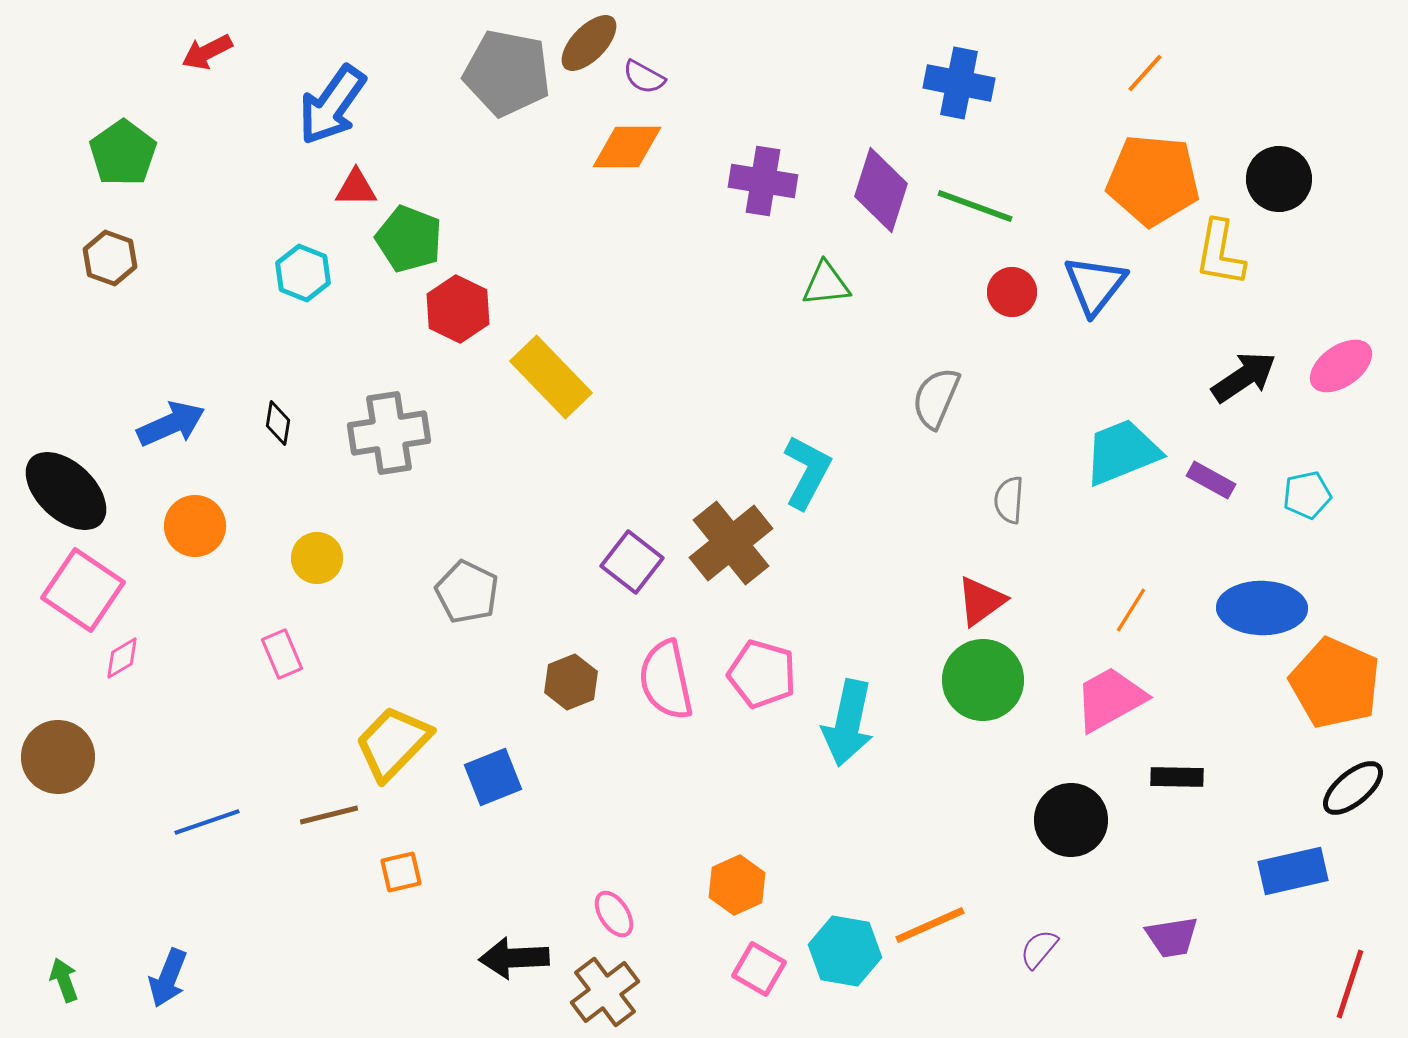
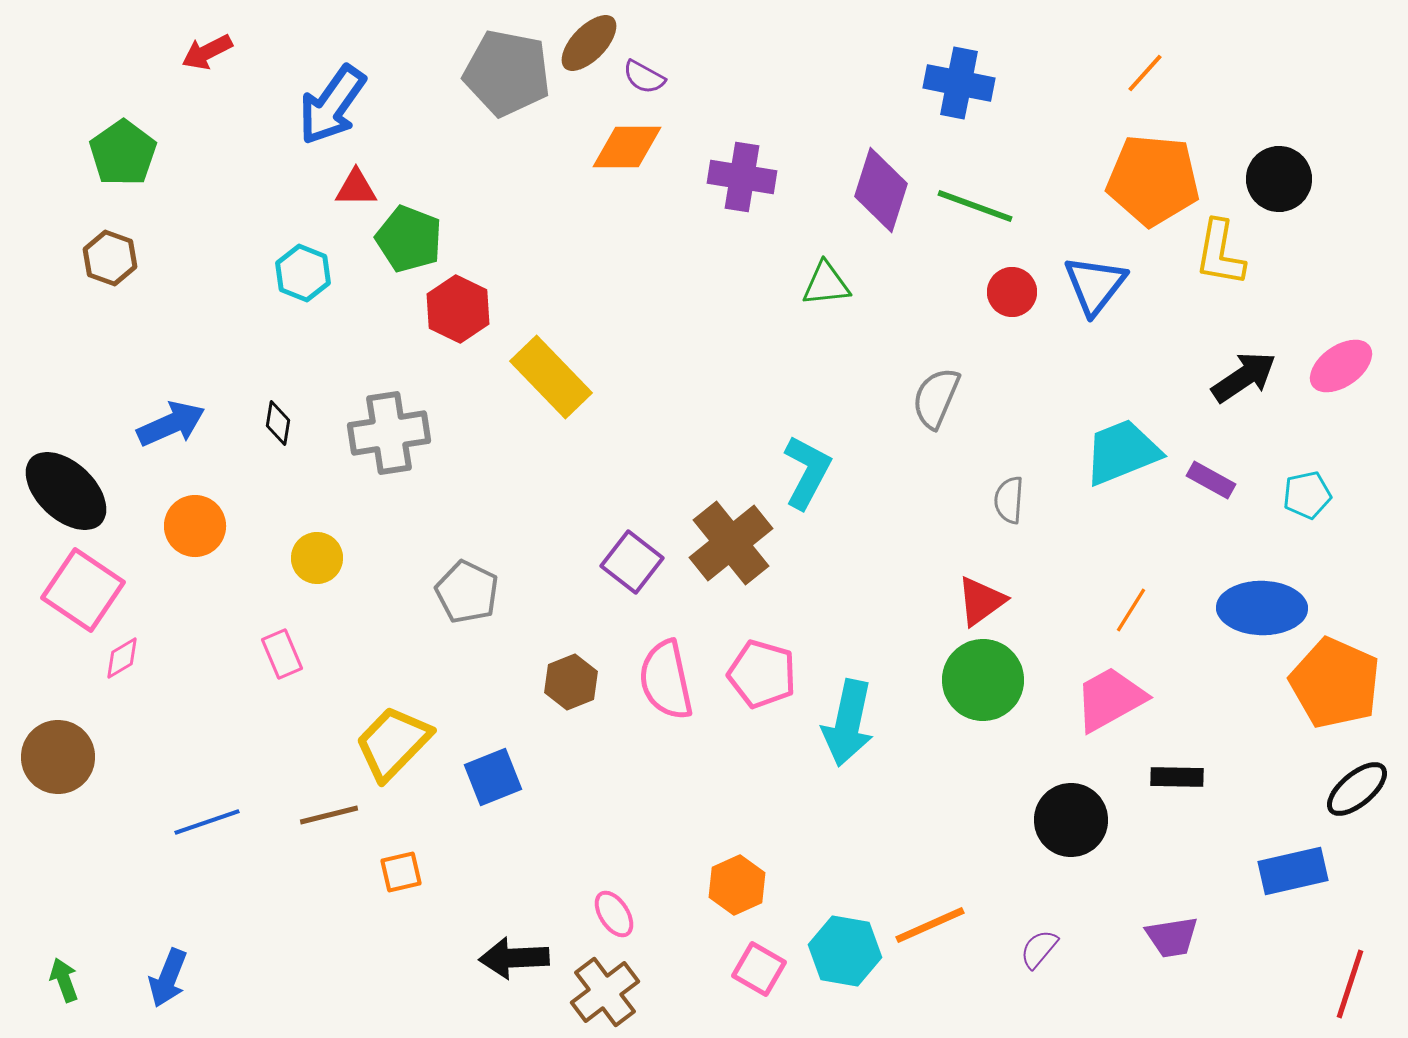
purple cross at (763, 181): moved 21 px left, 4 px up
black ellipse at (1353, 788): moved 4 px right, 1 px down
